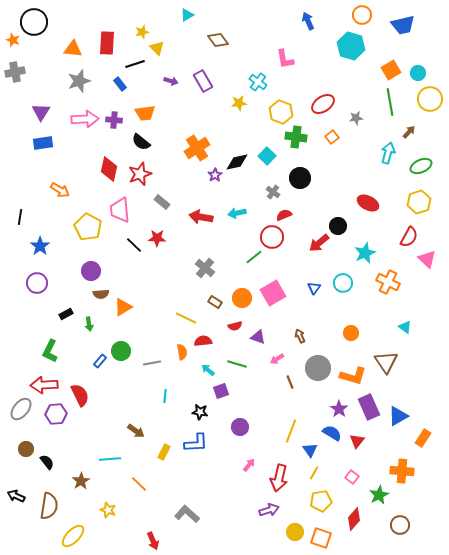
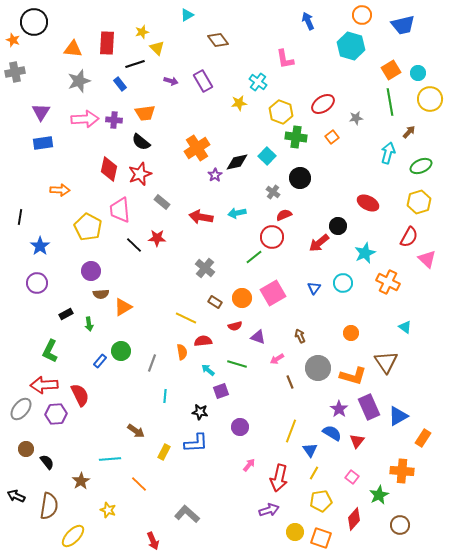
orange arrow at (60, 190): rotated 30 degrees counterclockwise
gray line at (152, 363): rotated 60 degrees counterclockwise
